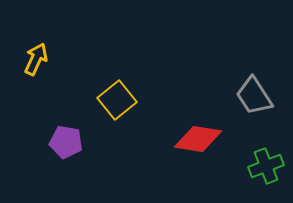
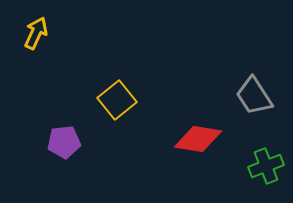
yellow arrow: moved 26 px up
purple pentagon: moved 2 px left; rotated 16 degrees counterclockwise
